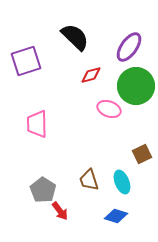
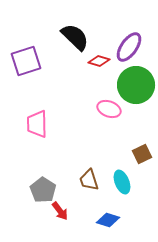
red diamond: moved 8 px right, 14 px up; rotated 30 degrees clockwise
green circle: moved 1 px up
blue diamond: moved 8 px left, 4 px down
